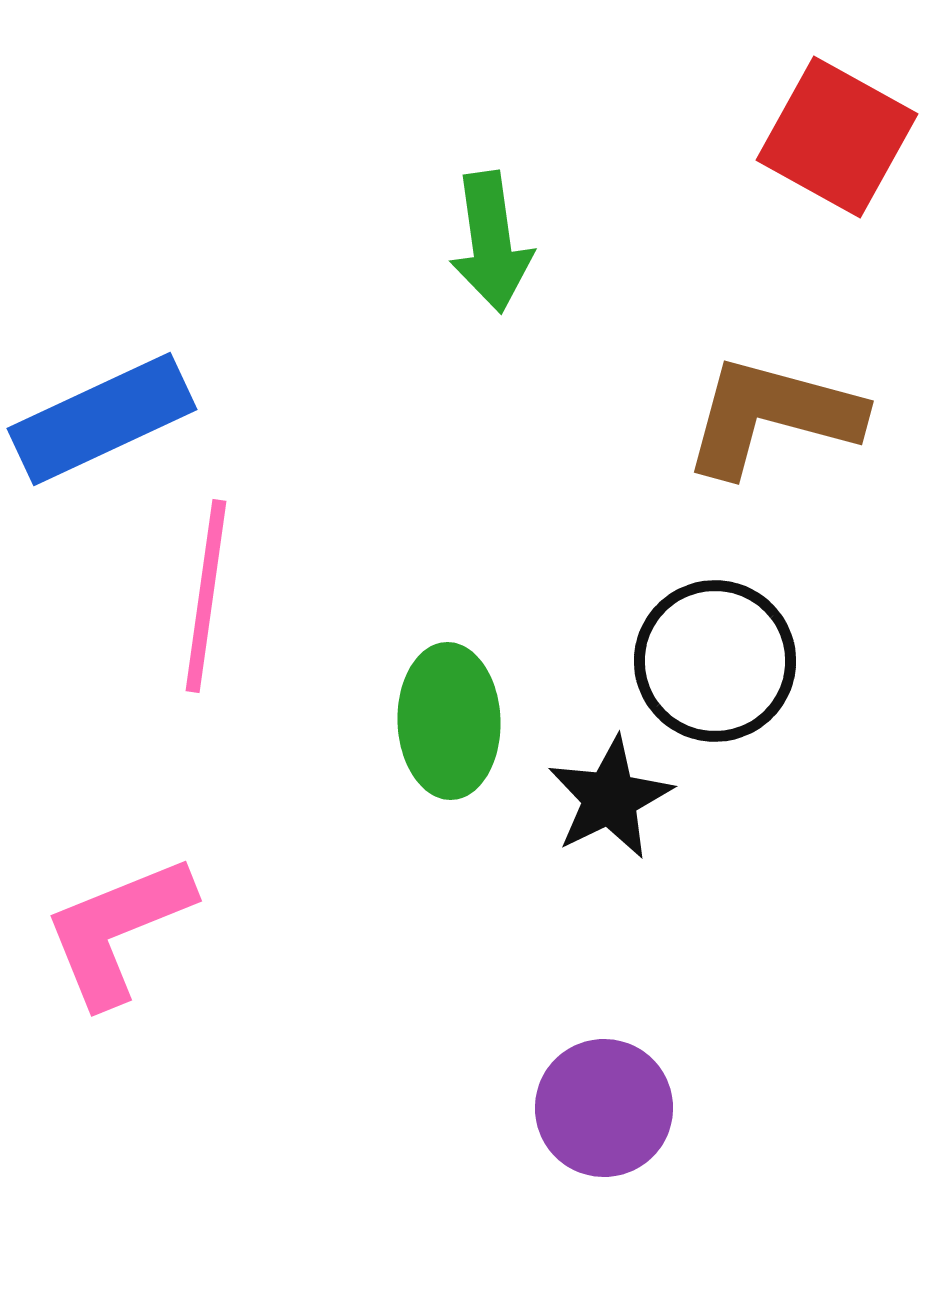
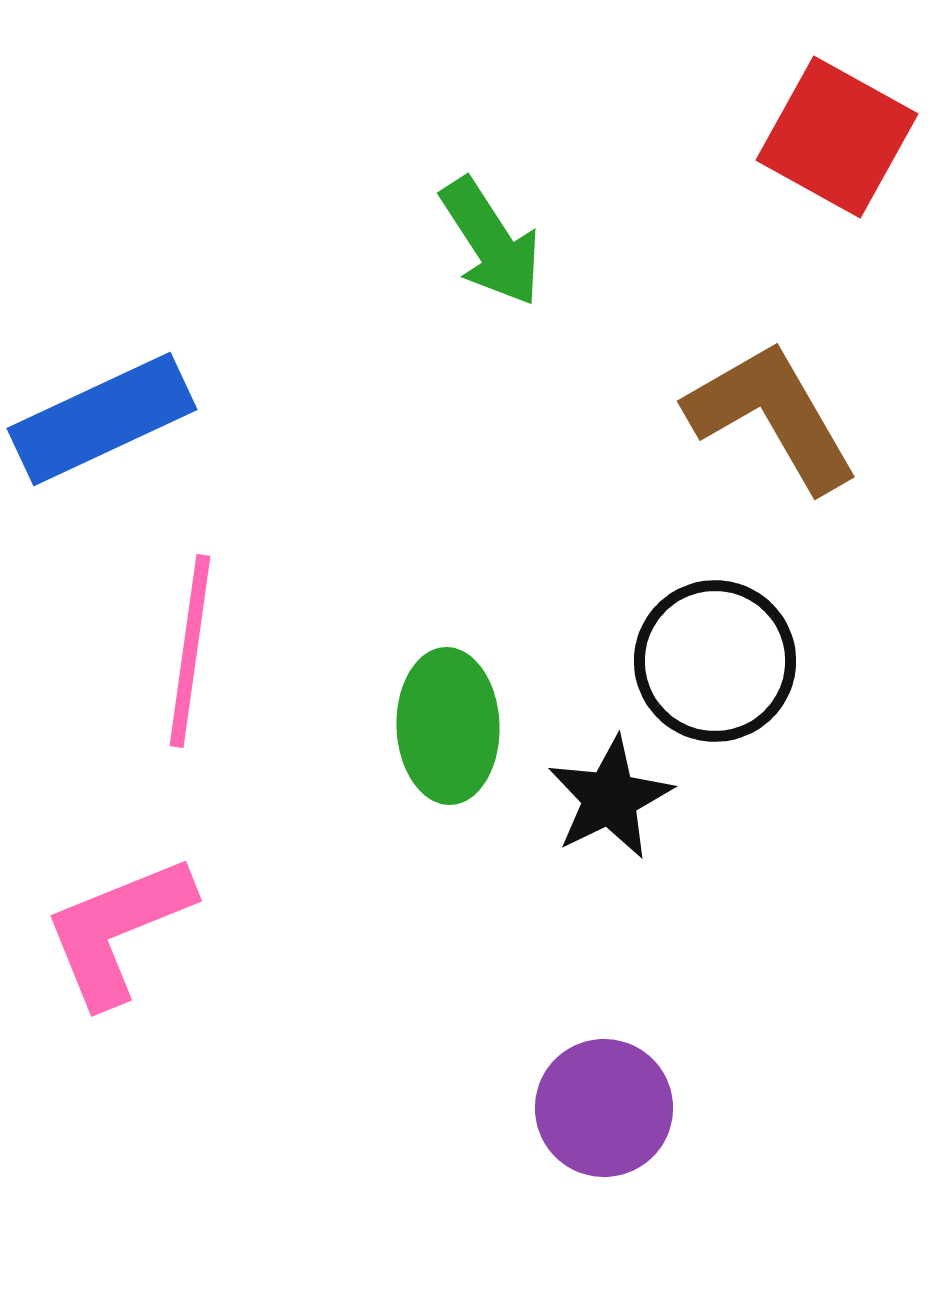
green arrow: rotated 25 degrees counterclockwise
brown L-shape: rotated 45 degrees clockwise
pink line: moved 16 px left, 55 px down
green ellipse: moved 1 px left, 5 px down
